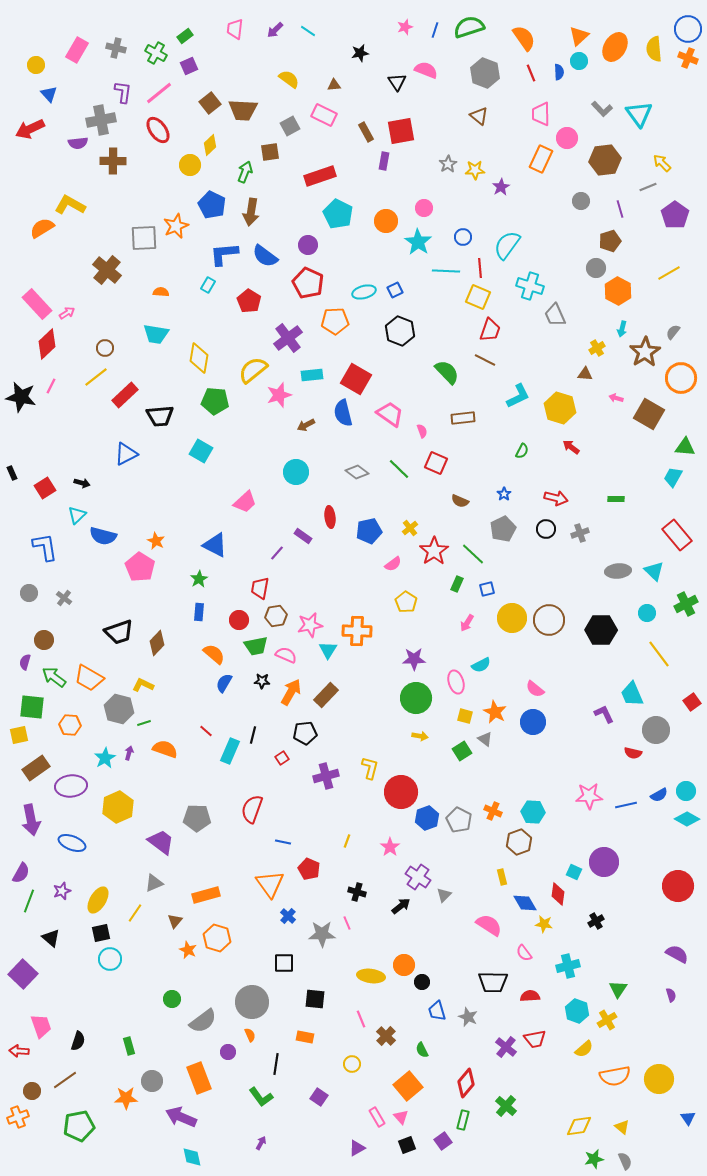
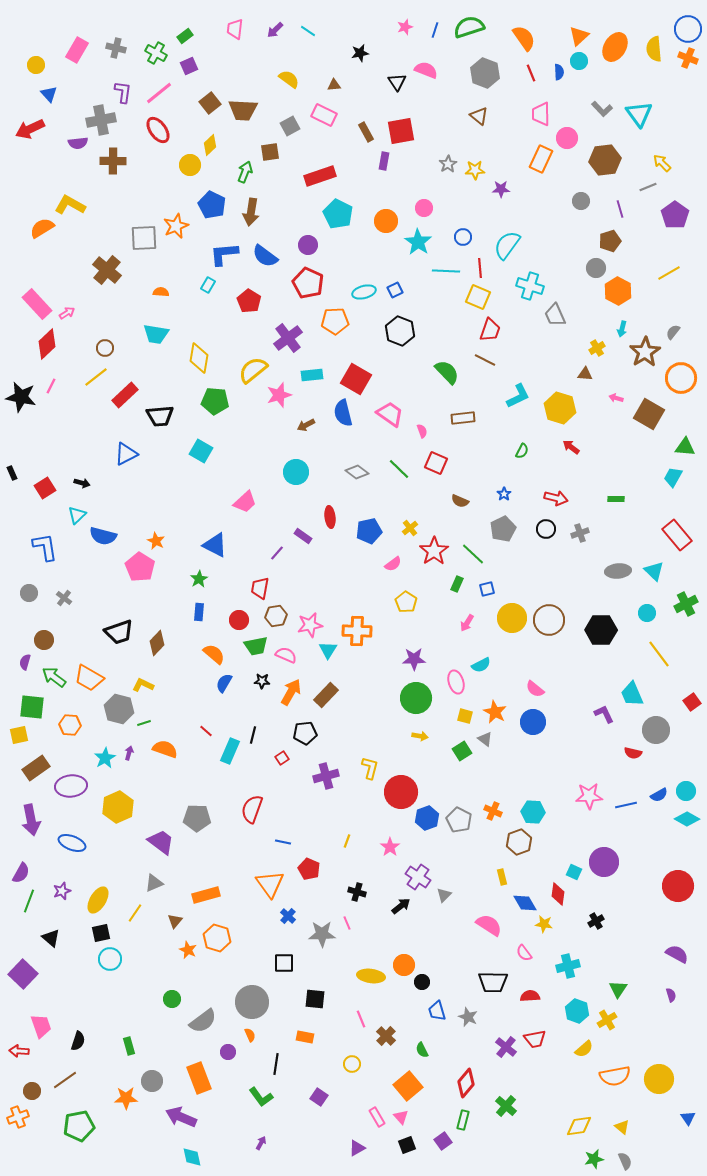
purple star at (501, 187): moved 2 px down; rotated 30 degrees clockwise
